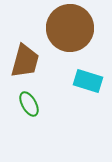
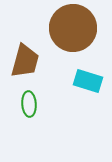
brown circle: moved 3 px right
green ellipse: rotated 25 degrees clockwise
